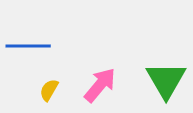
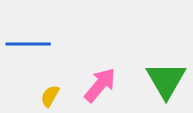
blue line: moved 2 px up
yellow semicircle: moved 1 px right, 6 px down
